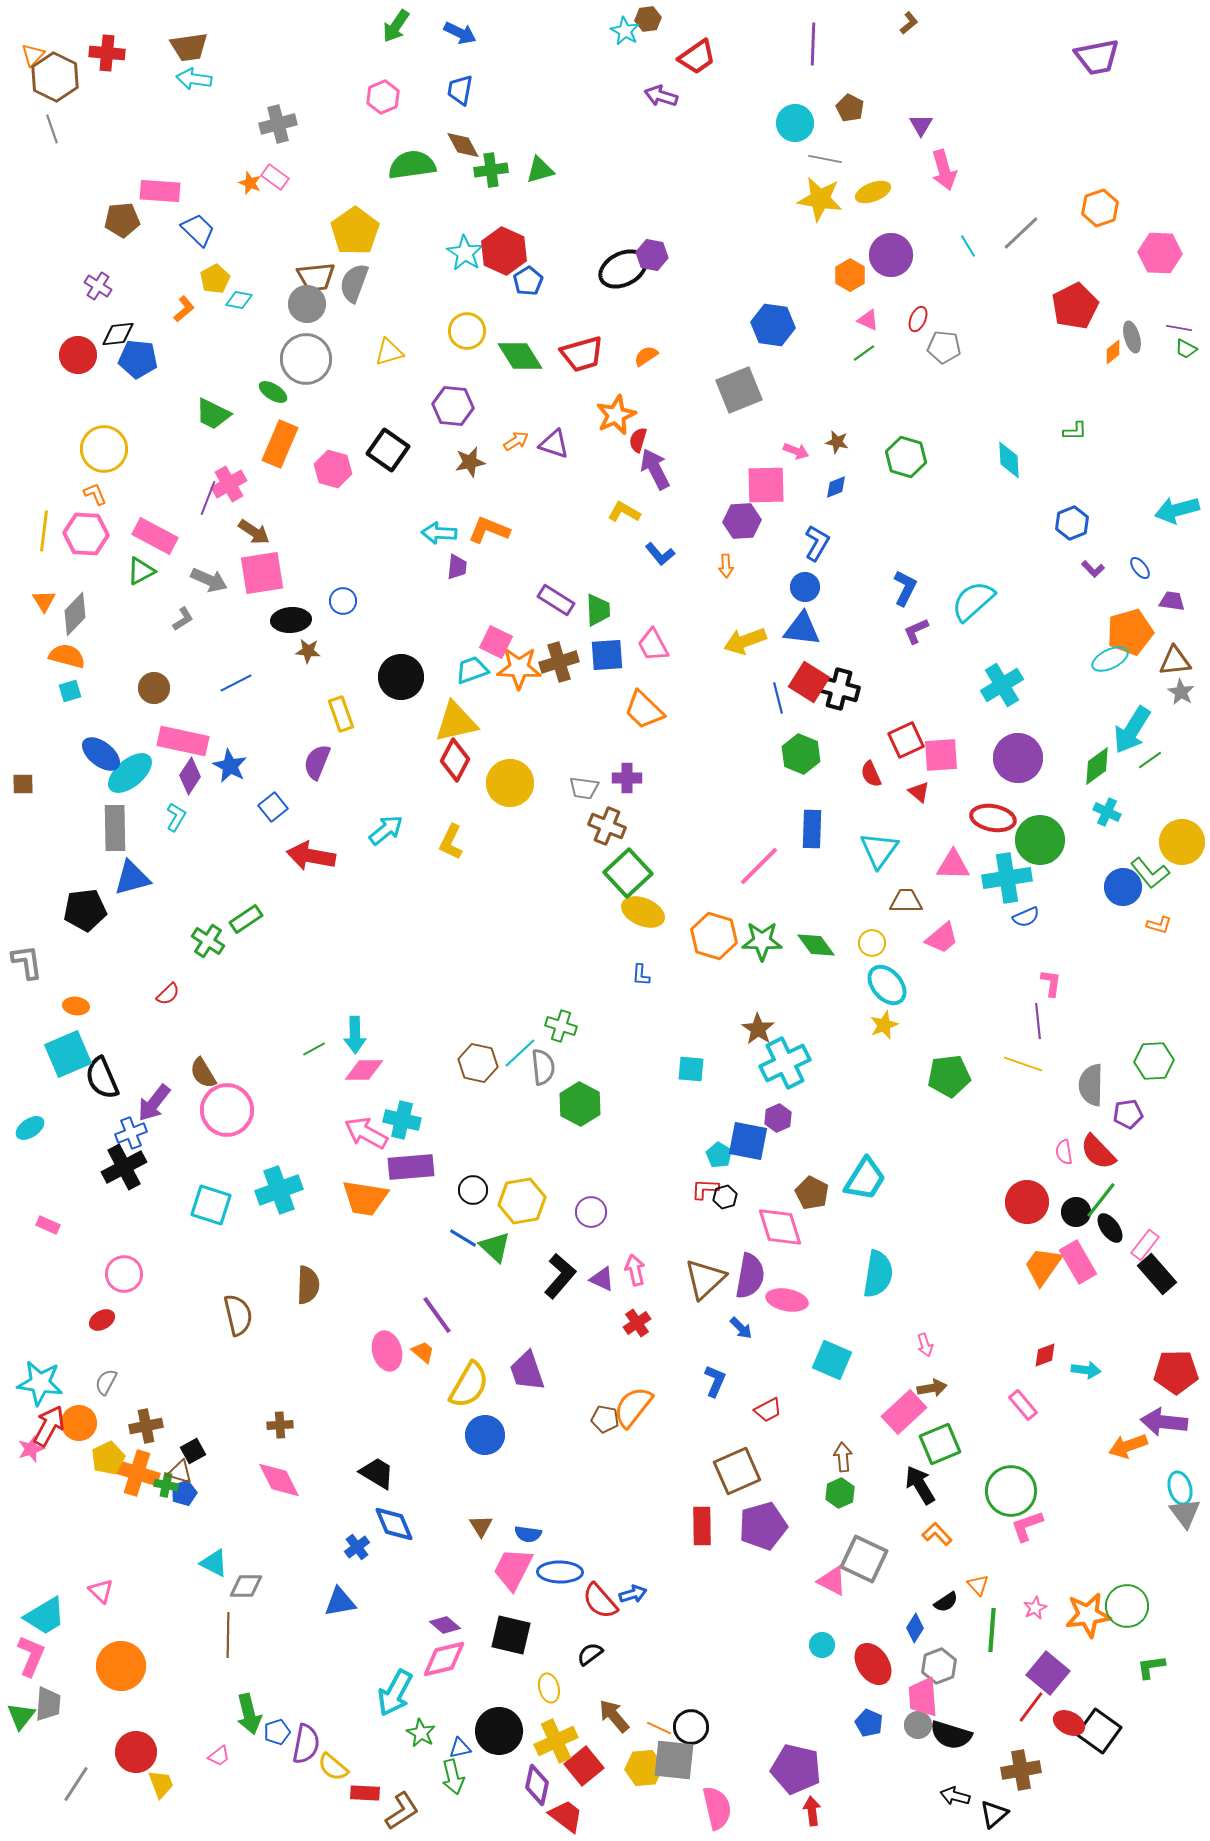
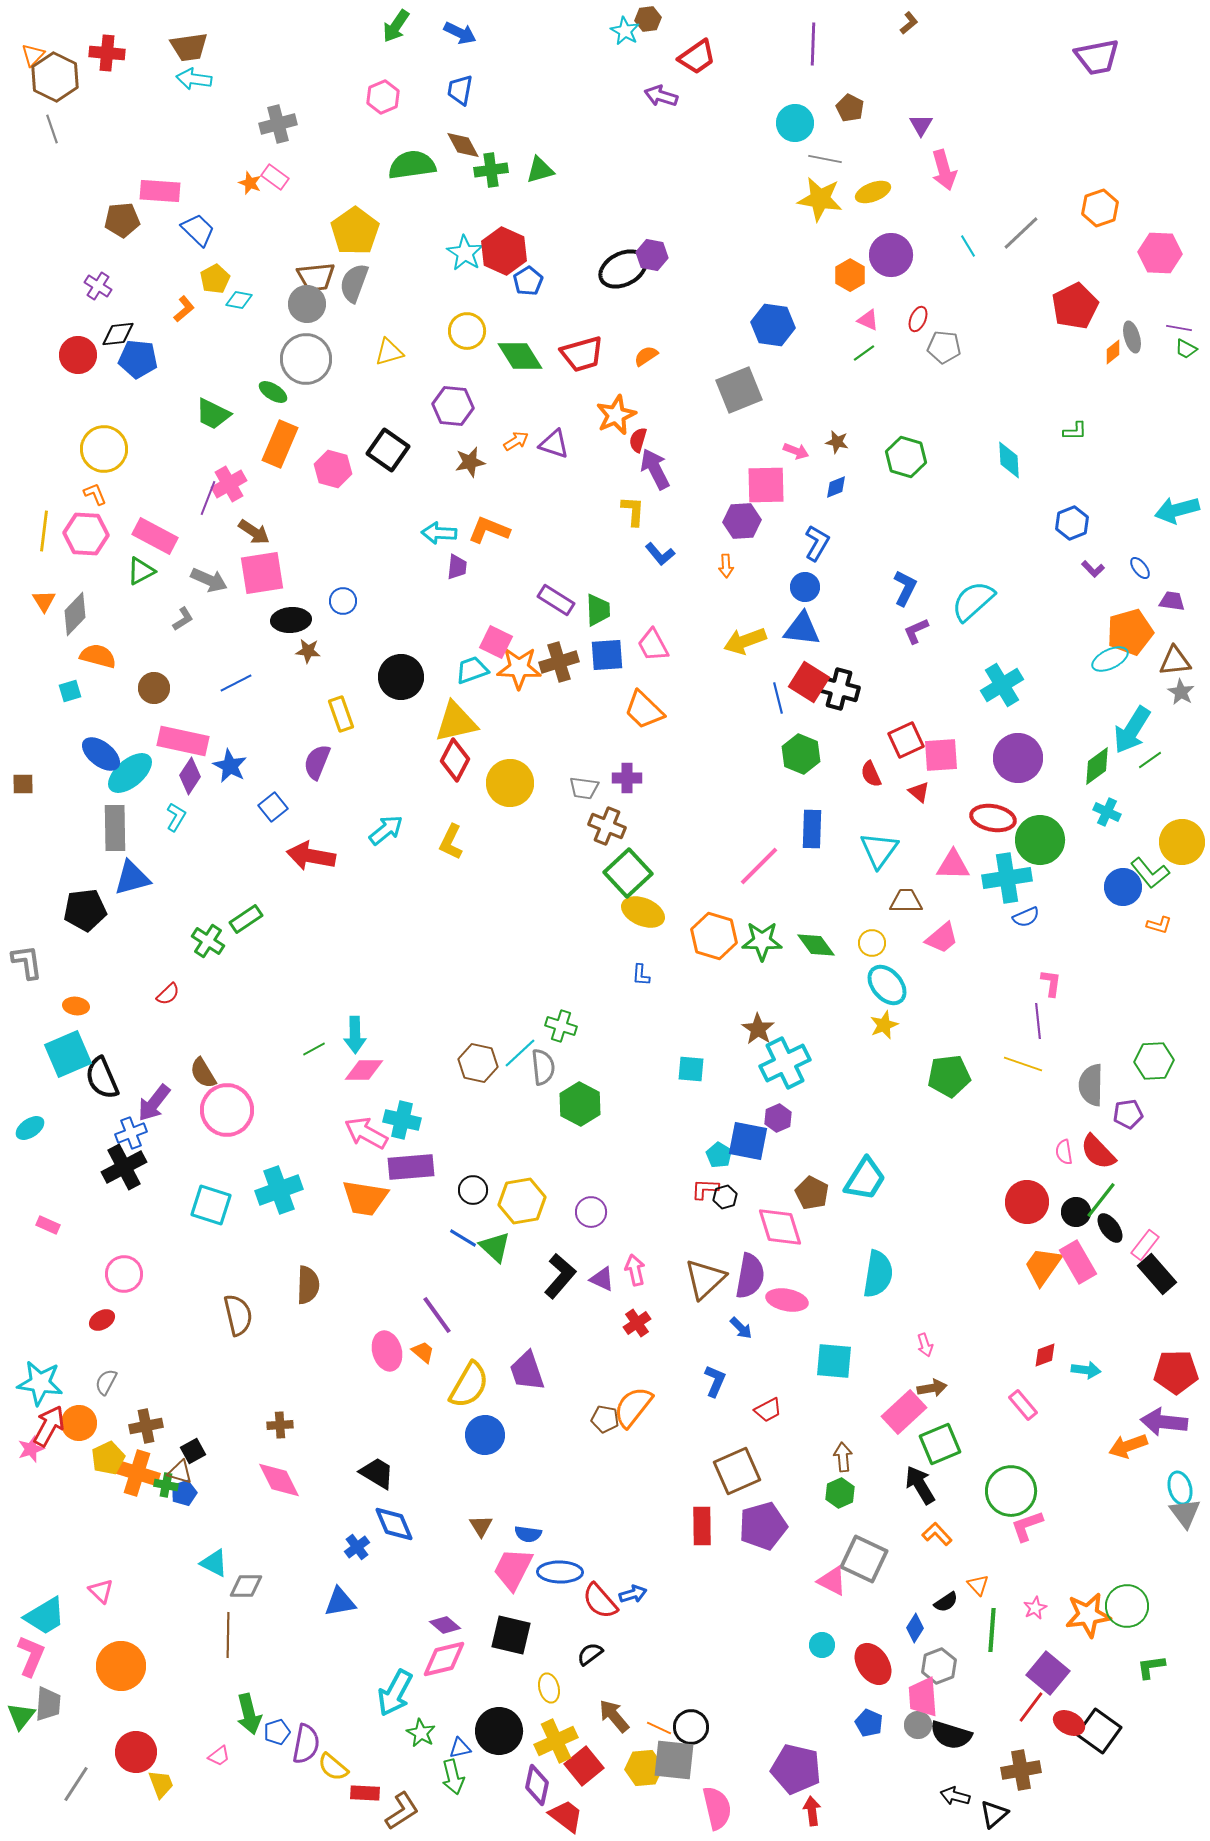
yellow L-shape at (624, 512): moved 9 px right, 1 px up; rotated 64 degrees clockwise
orange semicircle at (67, 656): moved 31 px right
cyan square at (832, 1360): moved 2 px right, 1 px down; rotated 18 degrees counterclockwise
